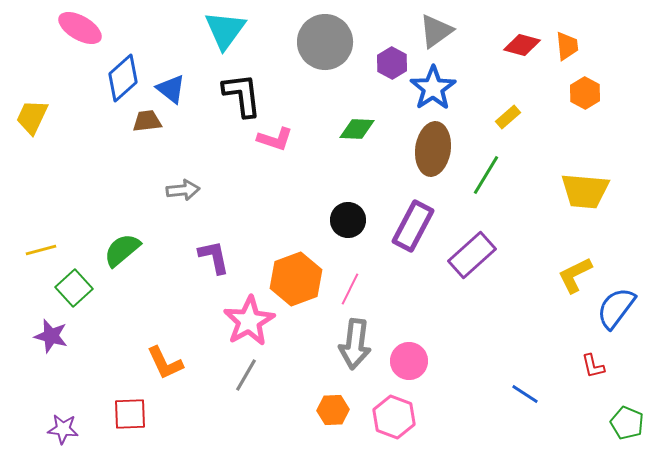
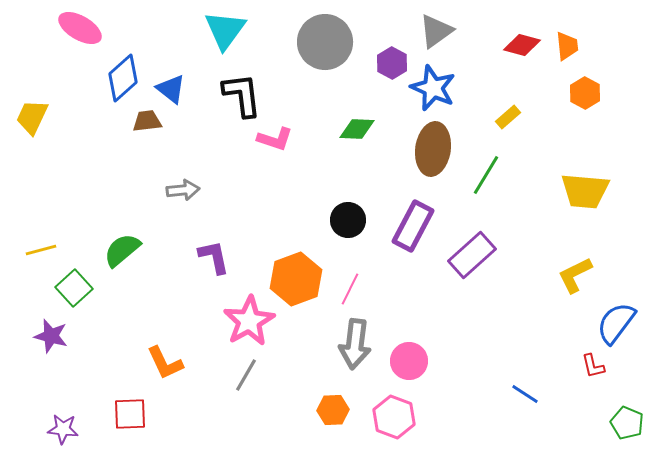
blue star at (433, 88): rotated 15 degrees counterclockwise
blue semicircle at (616, 308): moved 15 px down
